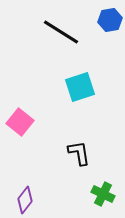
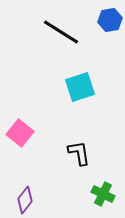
pink square: moved 11 px down
